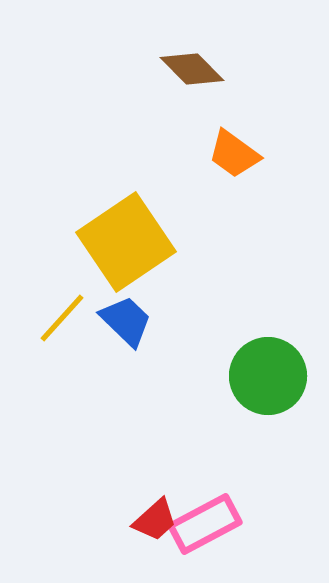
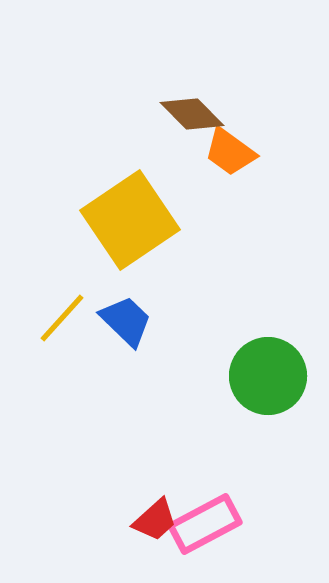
brown diamond: moved 45 px down
orange trapezoid: moved 4 px left, 2 px up
yellow square: moved 4 px right, 22 px up
